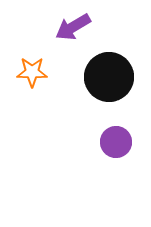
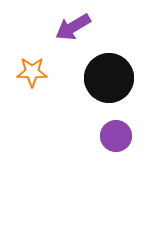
black circle: moved 1 px down
purple circle: moved 6 px up
